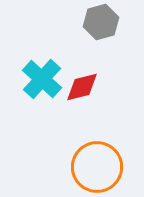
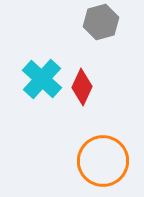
red diamond: rotated 51 degrees counterclockwise
orange circle: moved 6 px right, 6 px up
